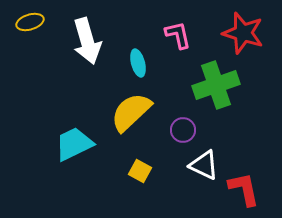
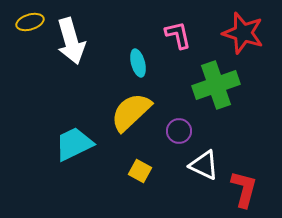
white arrow: moved 16 px left
purple circle: moved 4 px left, 1 px down
red L-shape: rotated 27 degrees clockwise
